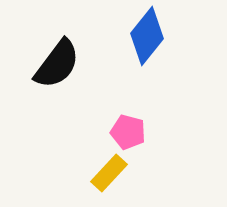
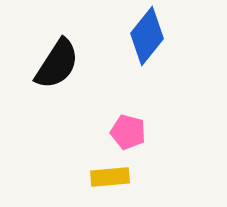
black semicircle: rotated 4 degrees counterclockwise
yellow rectangle: moved 1 px right, 4 px down; rotated 42 degrees clockwise
